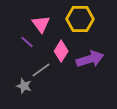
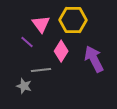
yellow hexagon: moved 7 px left, 1 px down
purple arrow: moved 4 px right; rotated 100 degrees counterclockwise
gray line: rotated 30 degrees clockwise
